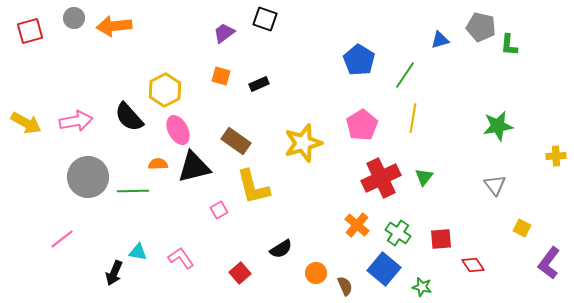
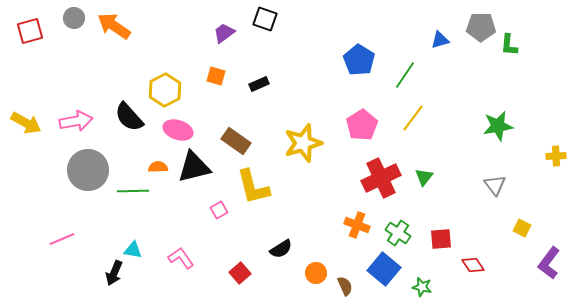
orange arrow at (114, 26): rotated 40 degrees clockwise
gray pentagon at (481, 27): rotated 12 degrees counterclockwise
orange square at (221, 76): moved 5 px left
yellow line at (413, 118): rotated 28 degrees clockwise
pink ellipse at (178, 130): rotated 44 degrees counterclockwise
orange semicircle at (158, 164): moved 3 px down
gray circle at (88, 177): moved 7 px up
orange cross at (357, 225): rotated 20 degrees counterclockwise
pink line at (62, 239): rotated 15 degrees clockwise
cyan triangle at (138, 252): moved 5 px left, 2 px up
